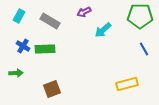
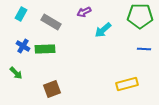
cyan rectangle: moved 2 px right, 2 px up
gray rectangle: moved 1 px right, 1 px down
blue line: rotated 56 degrees counterclockwise
green arrow: rotated 48 degrees clockwise
